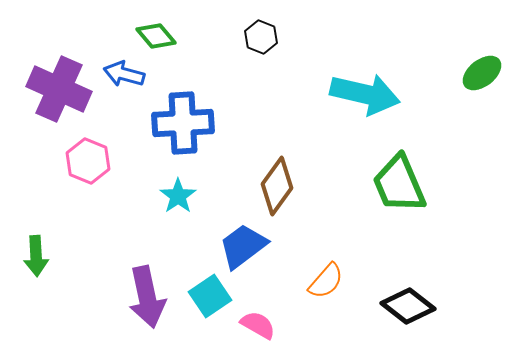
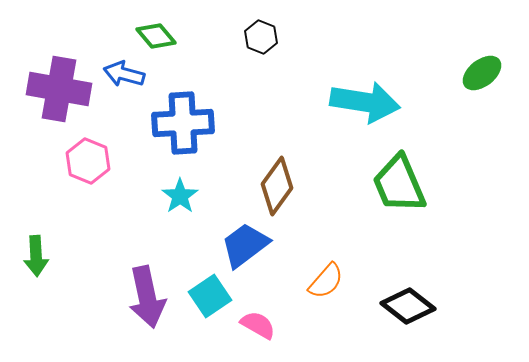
purple cross: rotated 14 degrees counterclockwise
cyan arrow: moved 8 px down; rotated 4 degrees counterclockwise
cyan star: moved 2 px right
blue trapezoid: moved 2 px right, 1 px up
